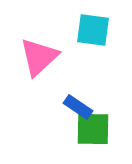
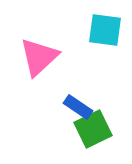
cyan square: moved 12 px right
green square: rotated 27 degrees counterclockwise
